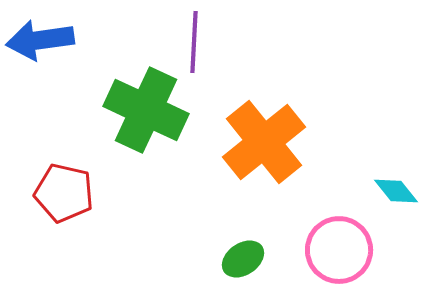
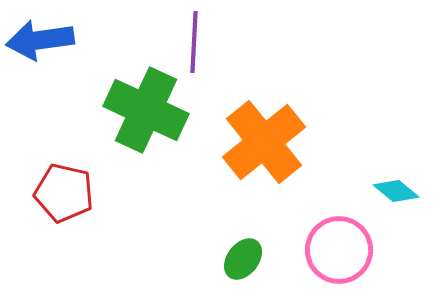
cyan diamond: rotated 12 degrees counterclockwise
green ellipse: rotated 18 degrees counterclockwise
